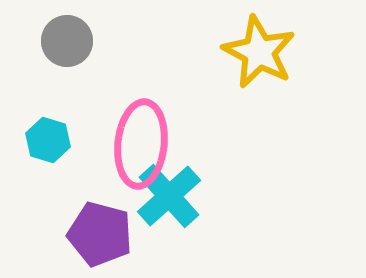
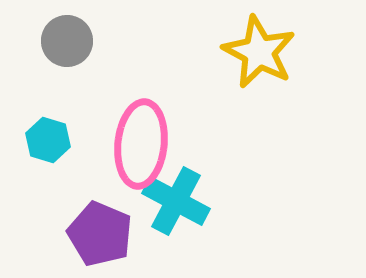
cyan cross: moved 7 px right, 5 px down; rotated 20 degrees counterclockwise
purple pentagon: rotated 8 degrees clockwise
